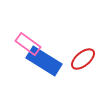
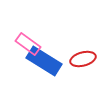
red ellipse: rotated 25 degrees clockwise
